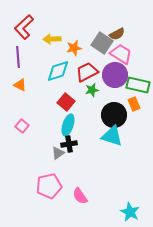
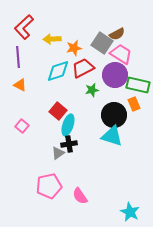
red trapezoid: moved 4 px left, 4 px up
red square: moved 8 px left, 9 px down
